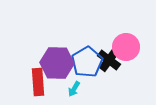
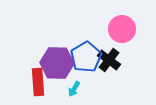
pink circle: moved 4 px left, 18 px up
blue pentagon: moved 1 px left, 5 px up
